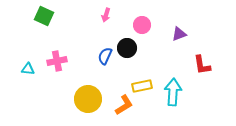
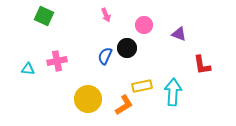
pink arrow: rotated 40 degrees counterclockwise
pink circle: moved 2 px right
purple triangle: rotated 42 degrees clockwise
